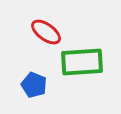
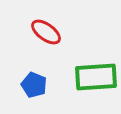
green rectangle: moved 14 px right, 15 px down
